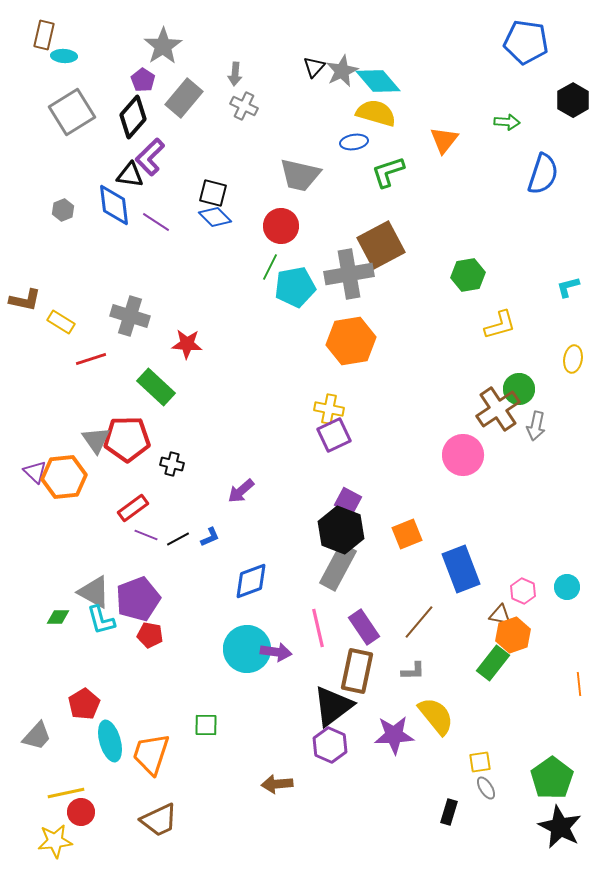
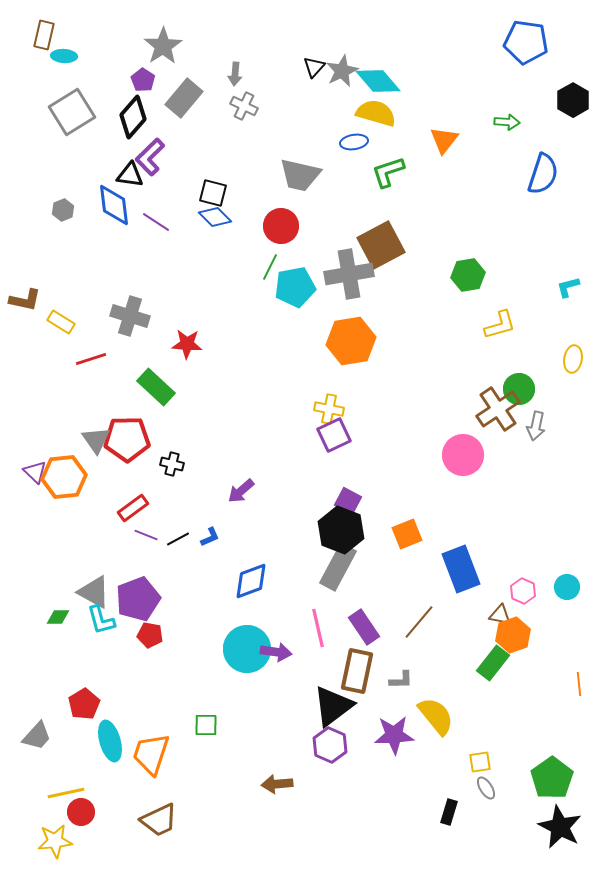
gray L-shape at (413, 671): moved 12 px left, 9 px down
